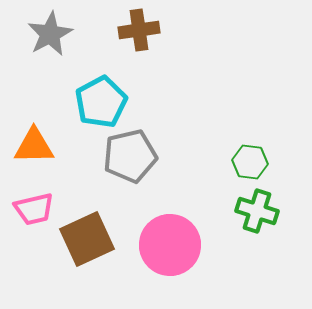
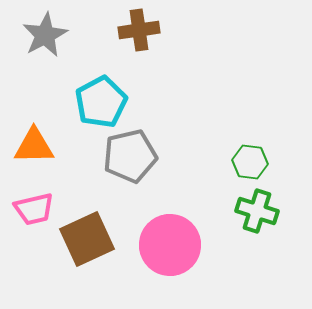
gray star: moved 5 px left, 1 px down
